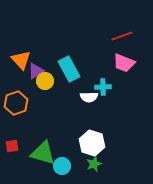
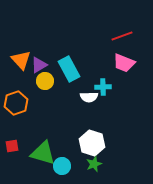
purple triangle: moved 3 px right, 6 px up
